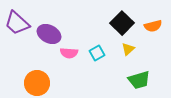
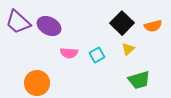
purple trapezoid: moved 1 px right, 1 px up
purple ellipse: moved 8 px up
cyan square: moved 2 px down
